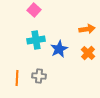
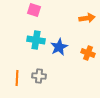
pink square: rotated 24 degrees counterclockwise
orange arrow: moved 11 px up
cyan cross: rotated 18 degrees clockwise
blue star: moved 2 px up
orange cross: rotated 24 degrees counterclockwise
